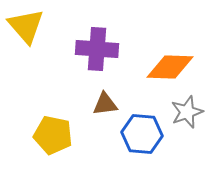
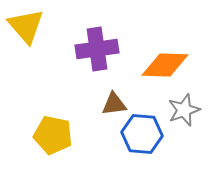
purple cross: rotated 12 degrees counterclockwise
orange diamond: moved 5 px left, 2 px up
brown triangle: moved 9 px right
gray star: moved 3 px left, 2 px up
